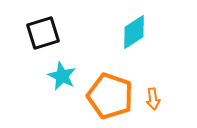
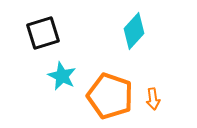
cyan diamond: moved 1 px up; rotated 15 degrees counterclockwise
